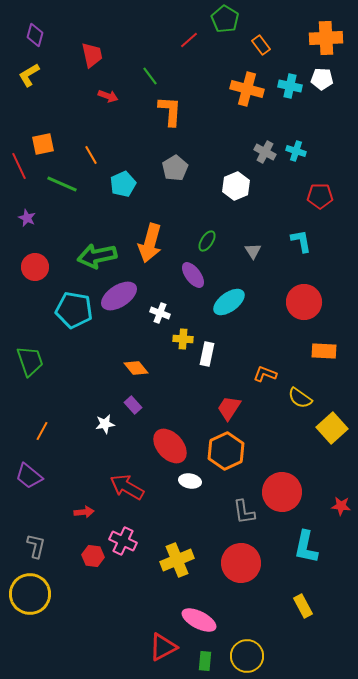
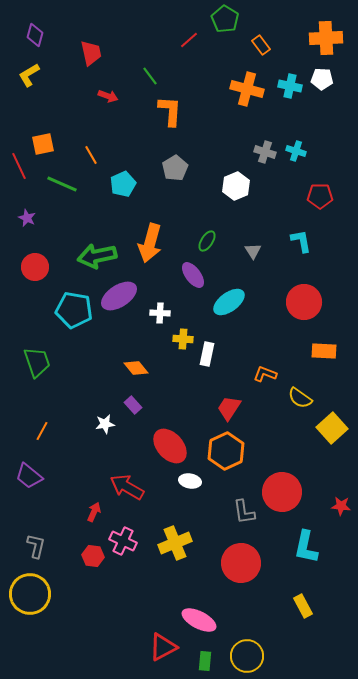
red trapezoid at (92, 55): moved 1 px left, 2 px up
gray cross at (265, 152): rotated 10 degrees counterclockwise
white cross at (160, 313): rotated 18 degrees counterclockwise
green trapezoid at (30, 361): moved 7 px right, 1 px down
red arrow at (84, 512): moved 10 px right; rotated 60 degrees counterclockwise
yellow cross at (177, 560): moved 2 px left, 17 px up
